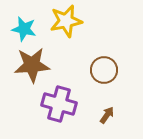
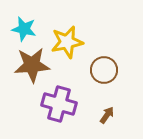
yellow star: moved 1 px right, 21 px down
